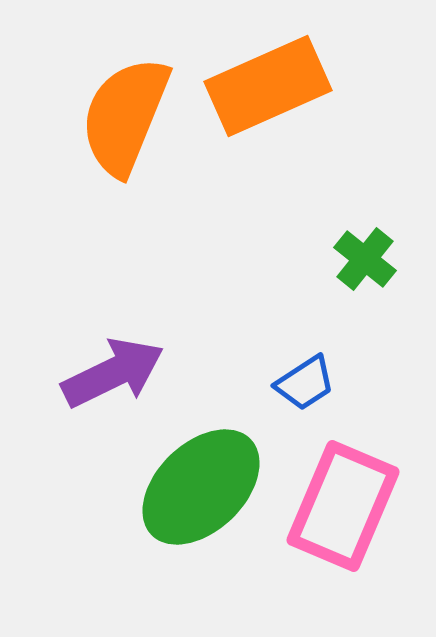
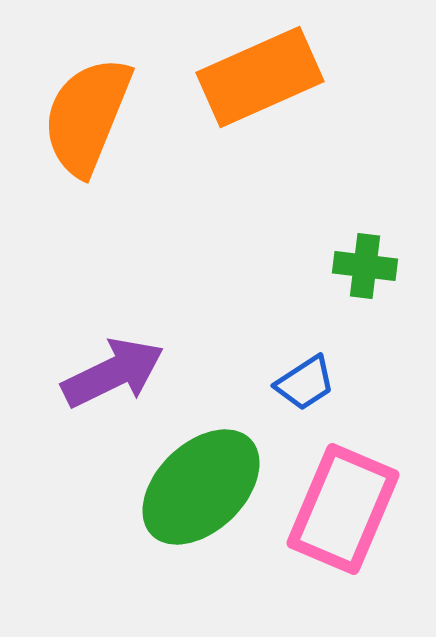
orange rectangle: moved 8 px left, 9 px up
orange semicircle: moved 38 px left
green cross: moved 7 px down; rotated 32 degrees counterclockwise
pink rectangle: moved 3 px down
